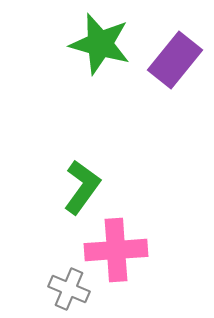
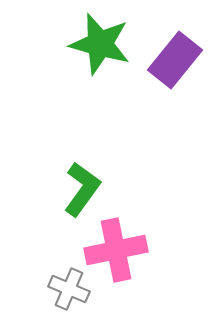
green L-shape: moved 2 px down
pink cross: rotated 8 degrees counterclockwise
